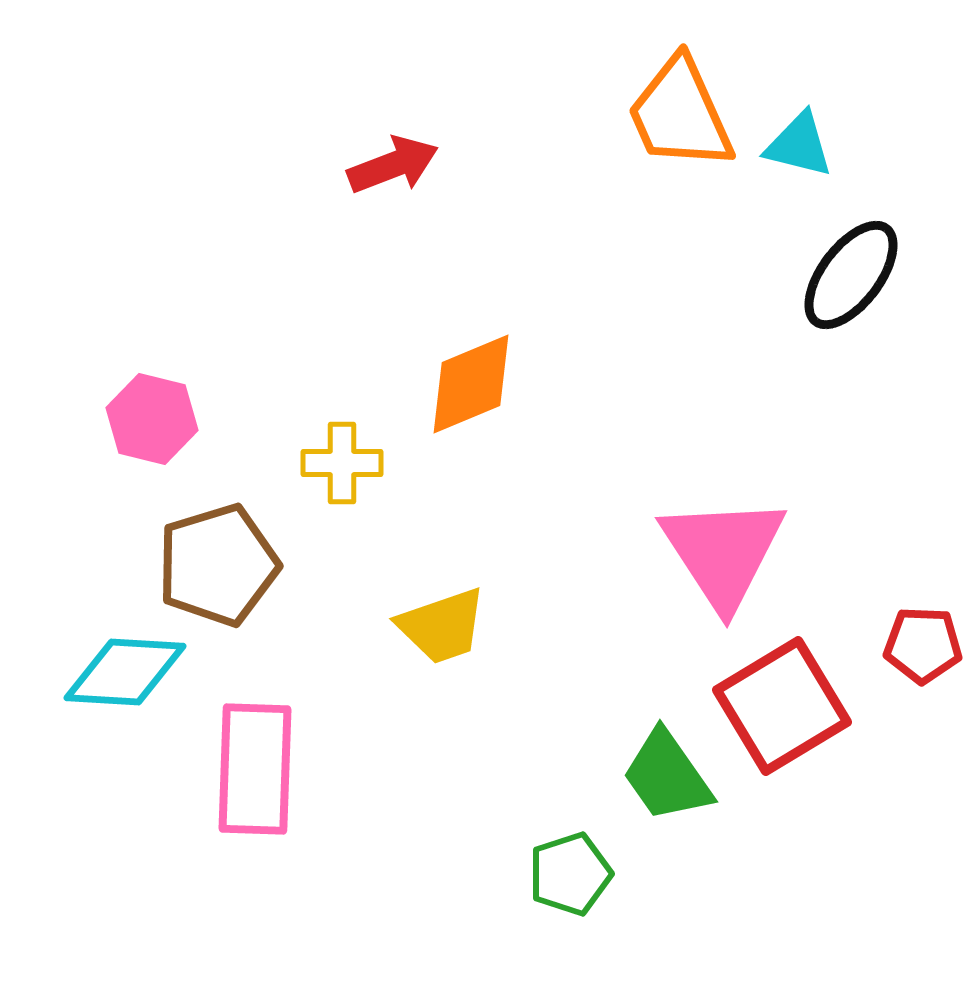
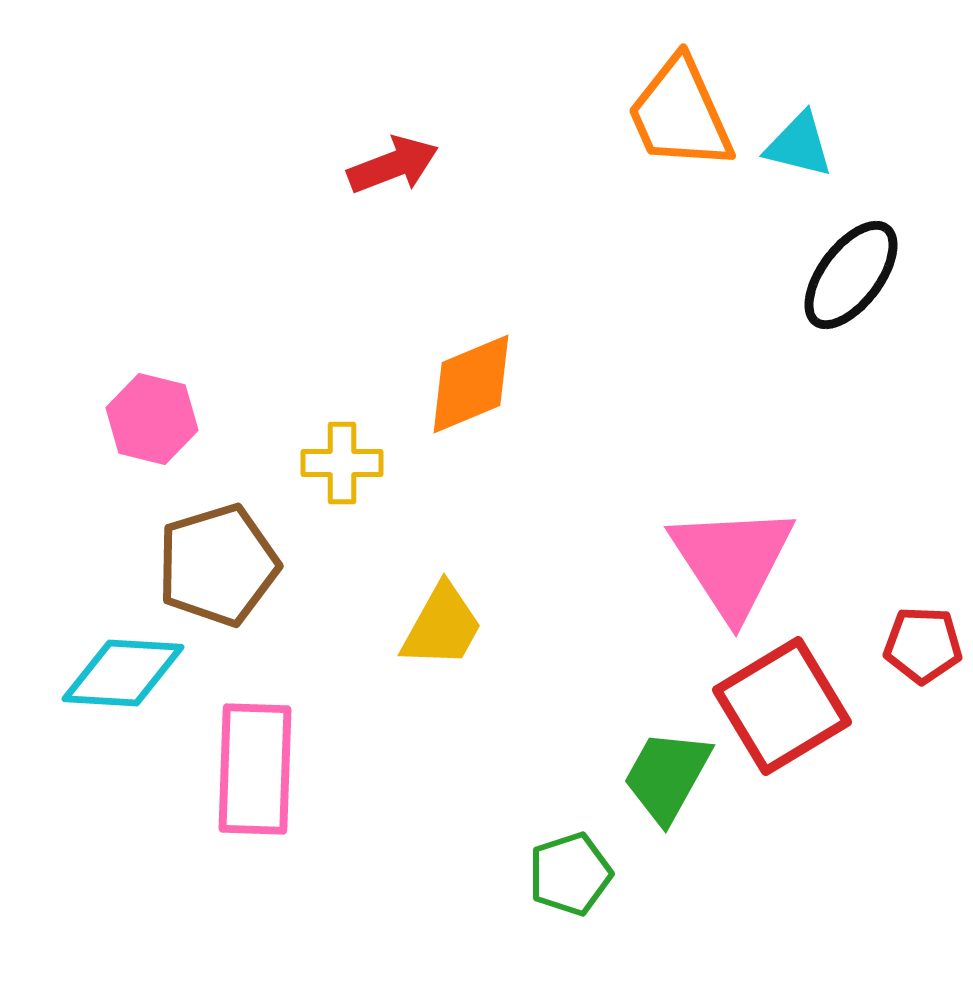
pink triangle: moved 9 px right, 9 px down
yellow trapezoid: rotated 42 degrees counterclockwise
cyan diamond: moved 2 px left, 1 px down
green trapezoid: rotated 64 degrees clockwise
